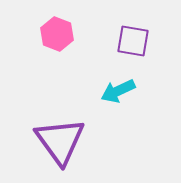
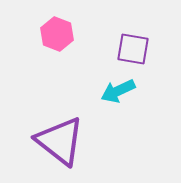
purple square: moved 8 px down
purple triangle: rotated 16 degrees counterclockwise
